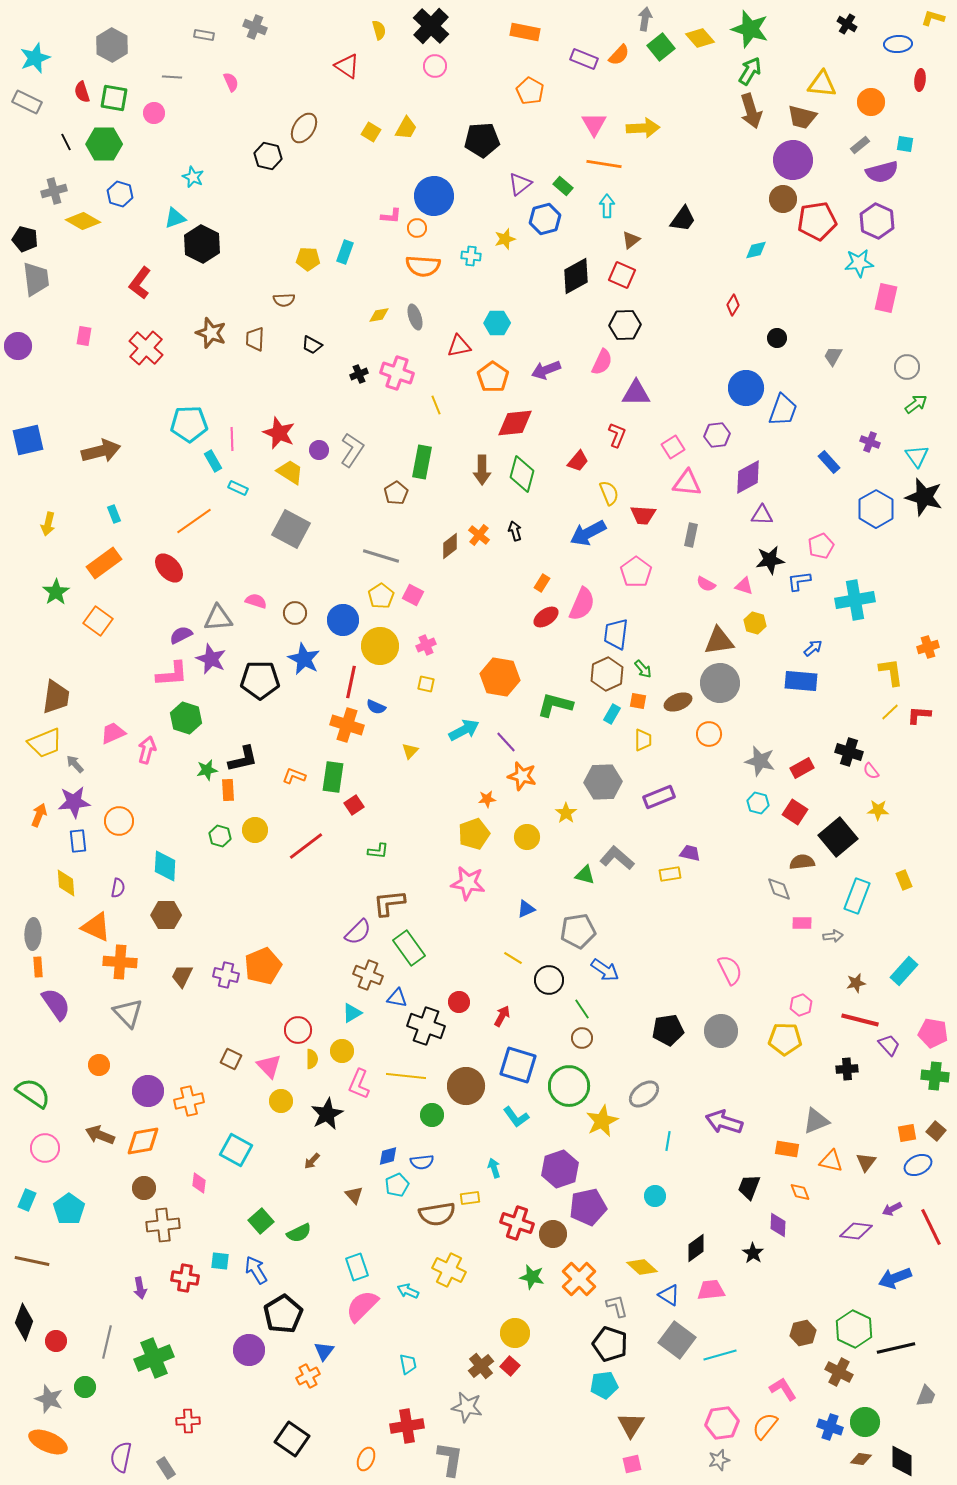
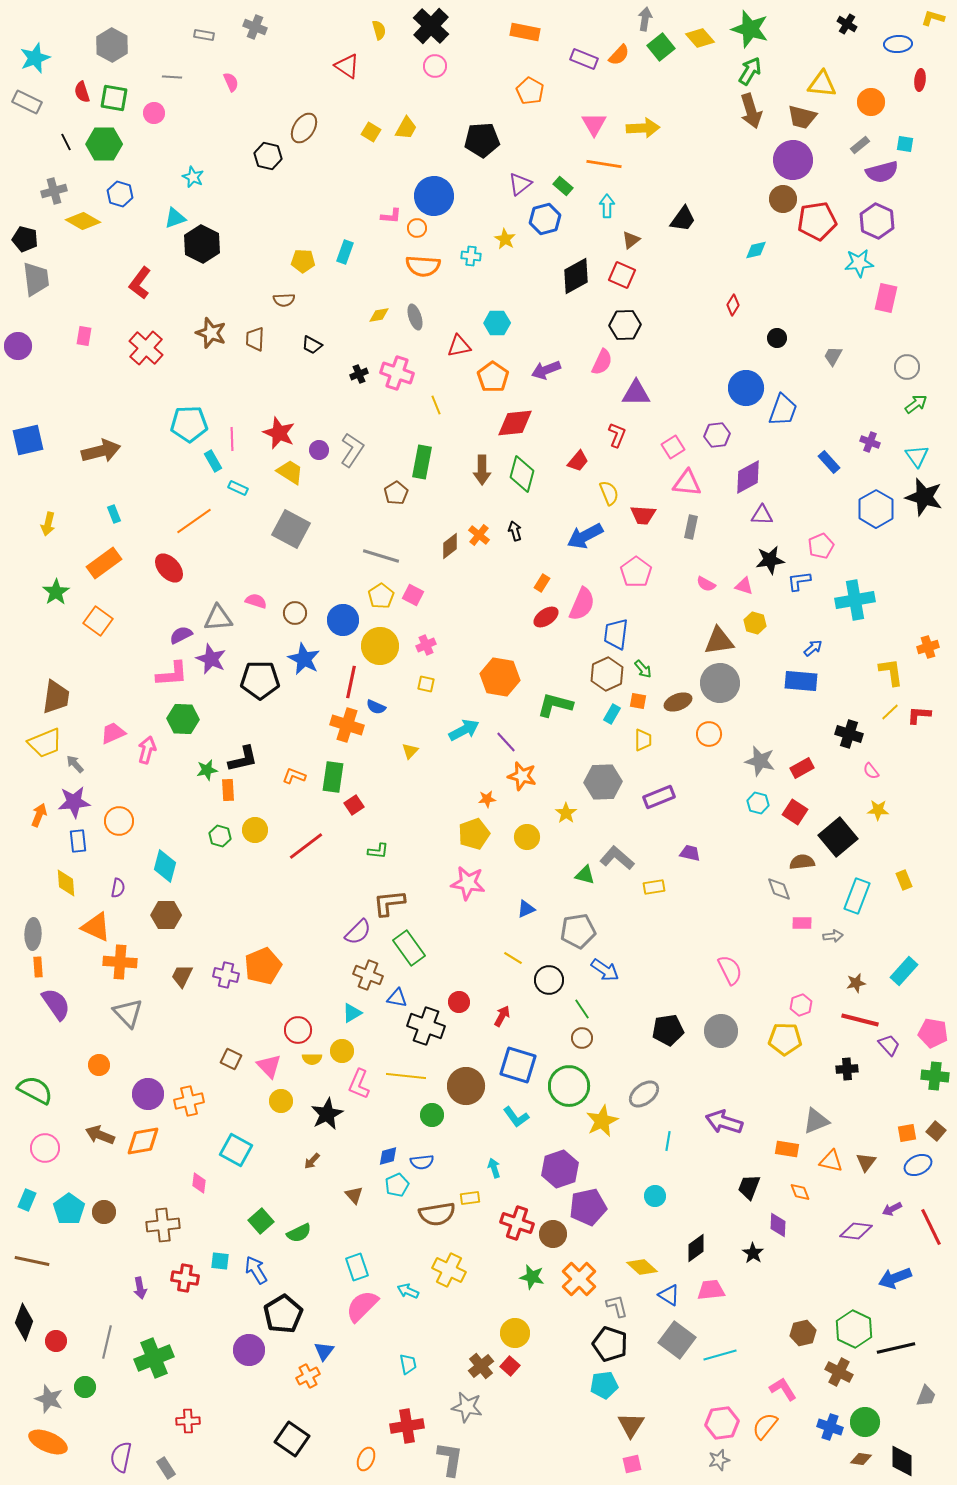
yellow star at (505, 239): rotated 25 degrees counterclockwise
yellow pentagon at (308, 259): moved 5 px left, 2 px down
blue arrow at (588, 533): moved 3 px left, 3 px down
gray rectangle at (691, 535): moved 8 px up
green hexagon at (186, 718): moved 3 px left, 1 px down; rotated 16 degrees counterclockwise
black cross at (849, 752): moved 18 px up
cyan diamond at (165, 866): rotated 12 degrees clockwise
yellow rectangle at (670, 874): moved 16 px left, 13 px down
yellow semicircle at (312, 1059): rotated 90 degrees clockwise
purple circle at (148, 1091): moved 3 px down
green semicircle at (33, 1093): moved 2 px right, 3 px up; rotated 6 degrees counterclockwise
brown circle at (144, 1188): moved 40 px left, 24 px down
